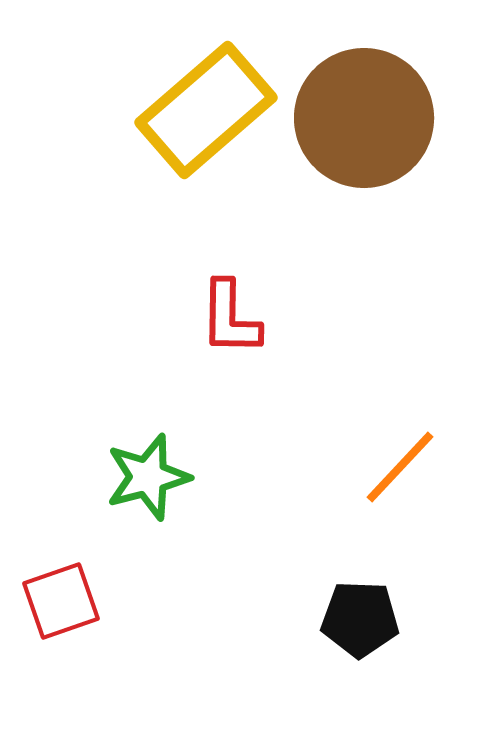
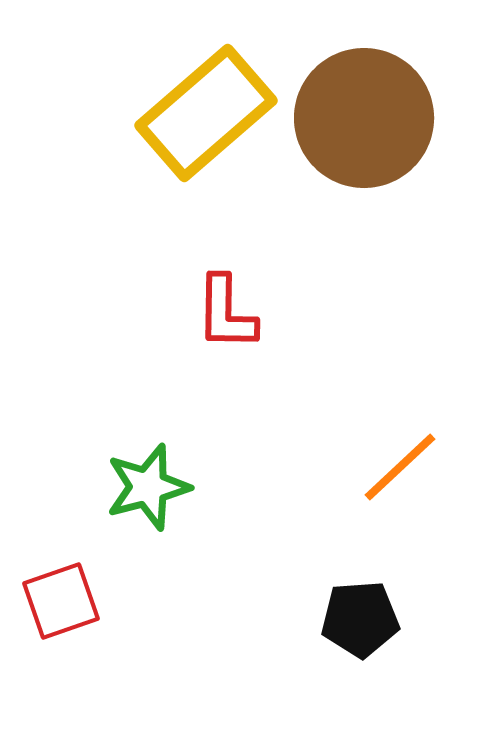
yellow rectangle: moved 3 px down
red L-shape: moved 4 px left, 5 px up
orange line: rotated 4 degrees clockwise
green star: moved 10 px down
black pentagon: rotated 6 degrees counterclockwise
